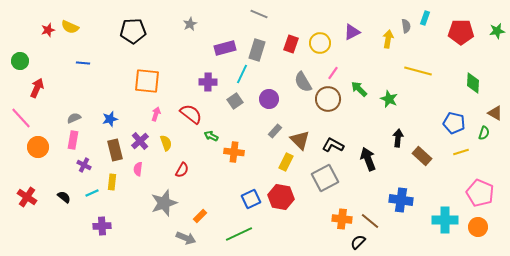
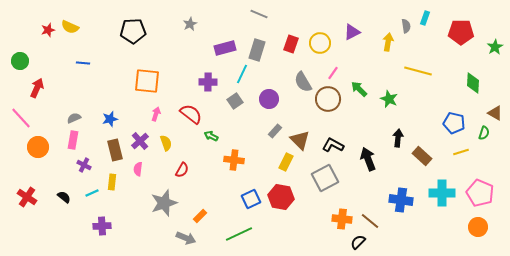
green star at (497, 31): moved 2 px left, 16 px down; rotated 21 degrees counterclockwise
yellow arrow at (388, 39): moved 3 px down
orange cross at (234, 152): moved 8 px down
cyan cross at (445, 220): moved 3 px left, 27 px up
